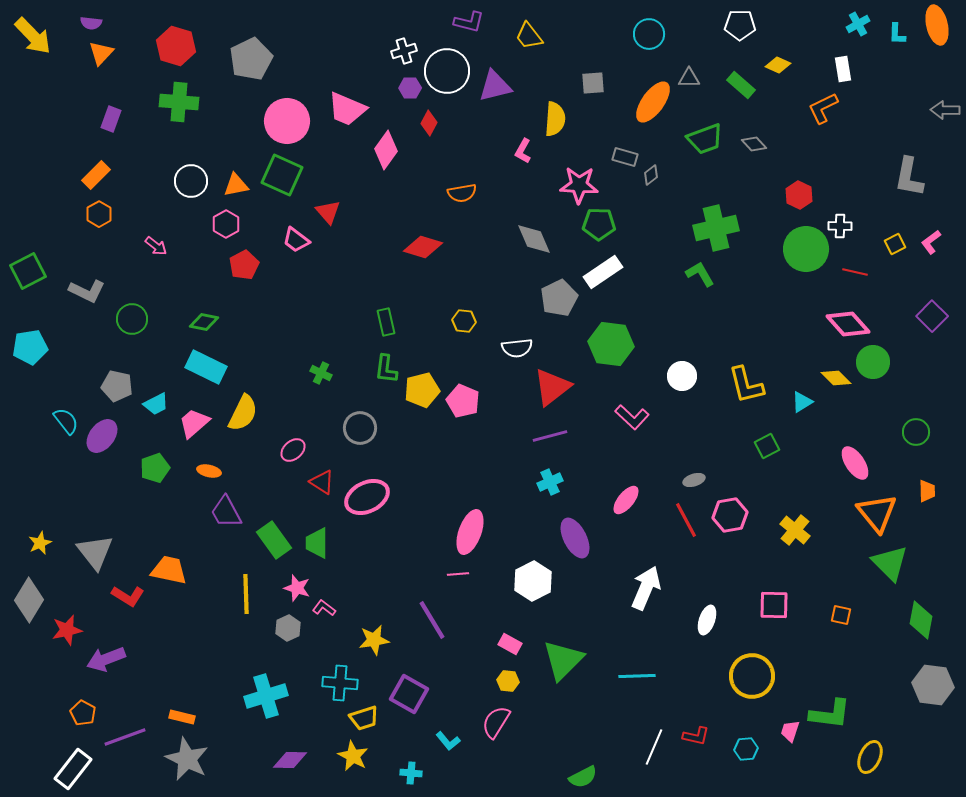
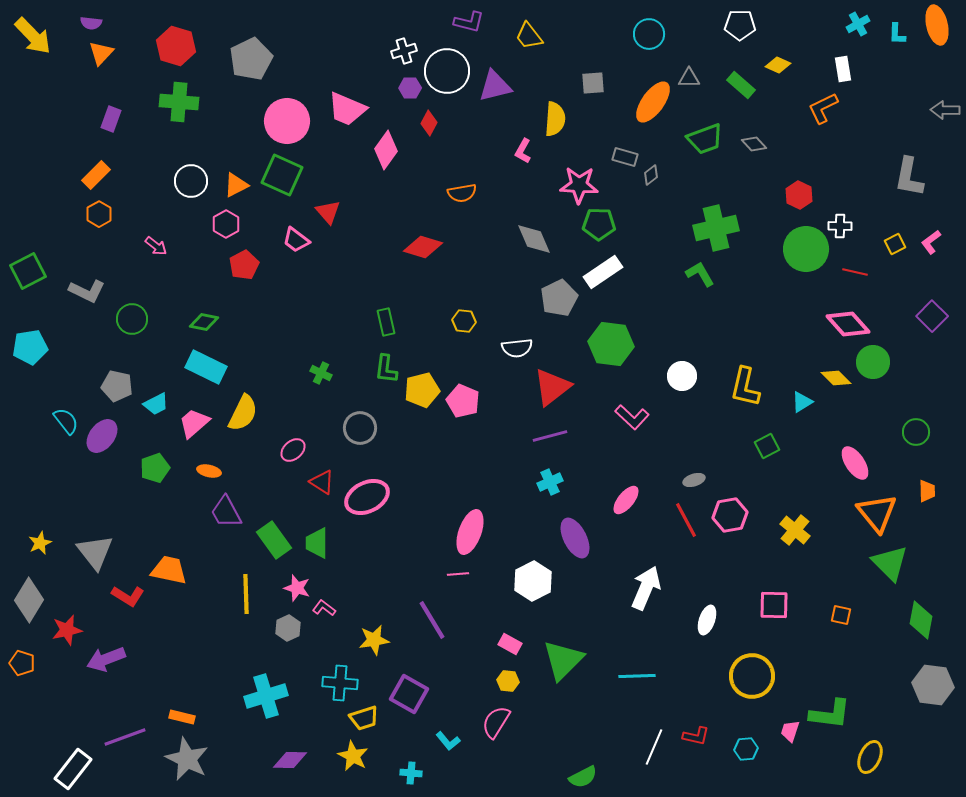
orange triangle at (236, 185): rotated 16 degrees counterclockwise
yellow L-shape at (746, 385): moved 1 px left, 2 px down; rotated 27 degrees clockwise
orange pentagon at (83, 713): moved 61 px left, 50 px up; rotated 10 degrees counterclockwise
